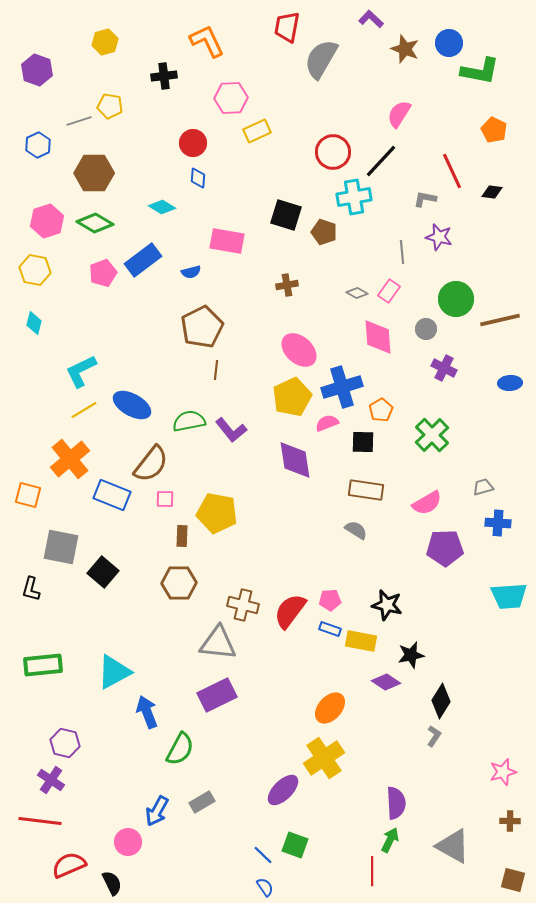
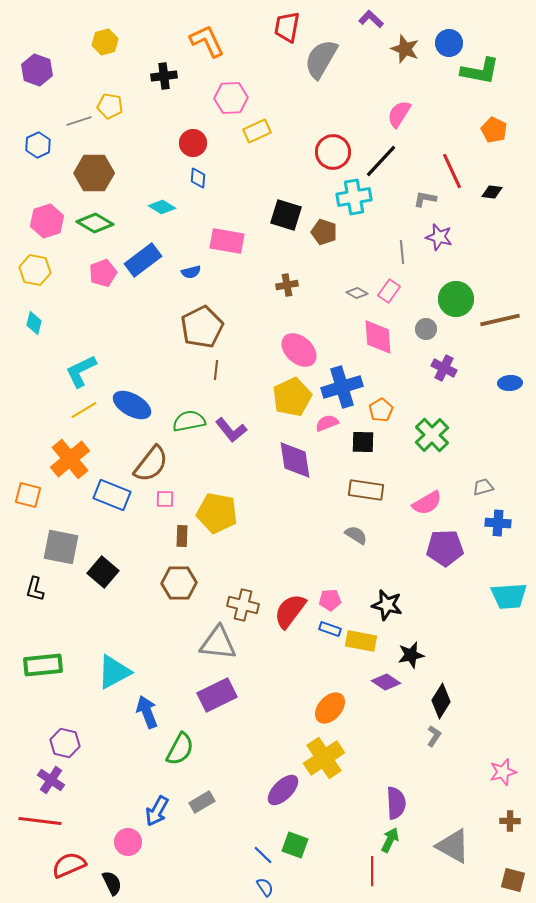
gray semicircle at (356, 530): moved 5 px down
black L-shape at (31, 589): moved 4 px right
